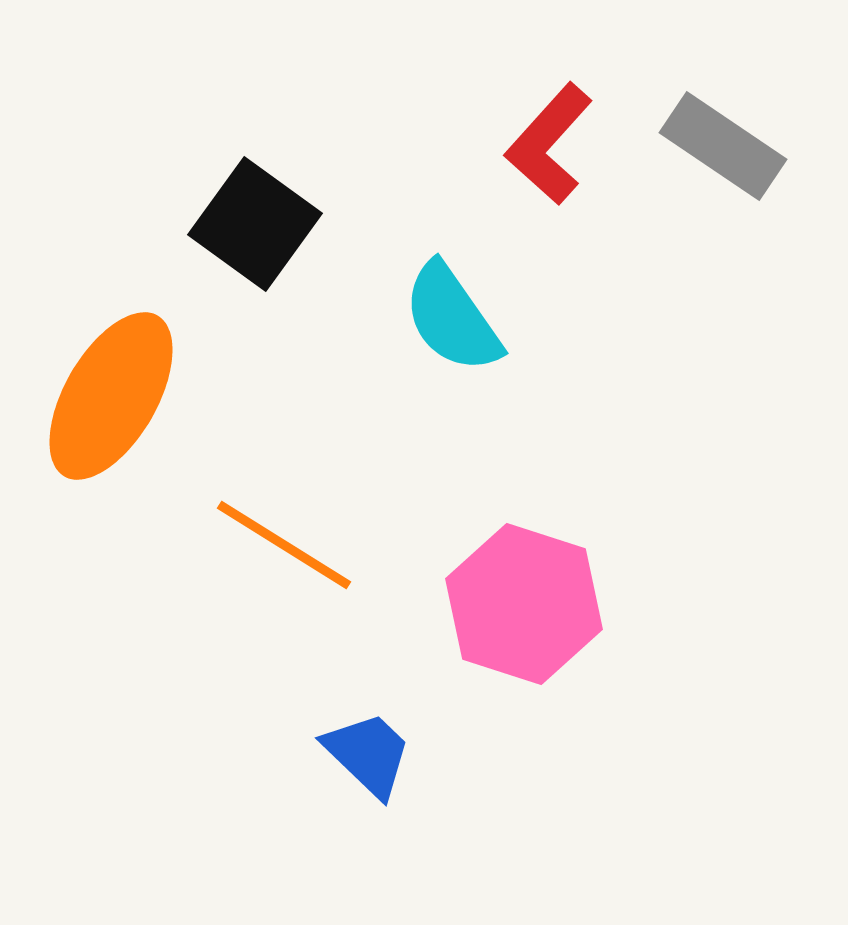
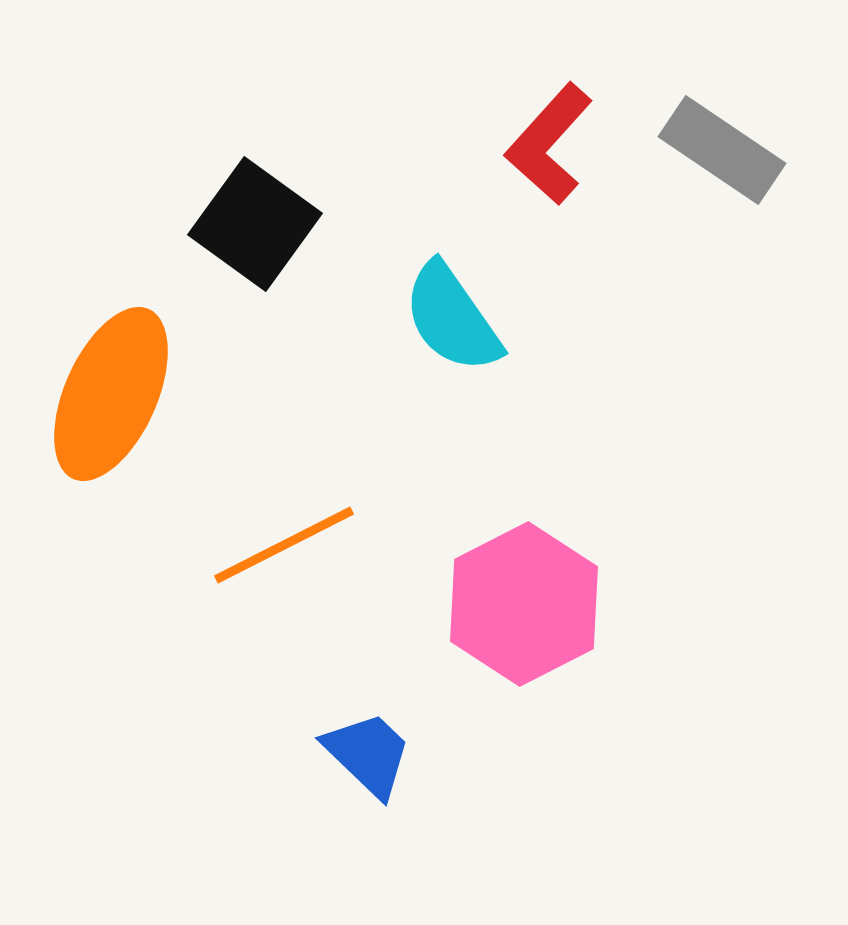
gray rectangle: moved 1 px left, 4 px down
orange ellipse: moved 2 px up; rotated 6 degrees counterclockwise
orange line: rotated 59 degrees counterclockwise
pink hexagon: rotated 15 degrees clockwise
